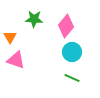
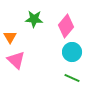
pink triangle: rotated 24 degrees clockwise
